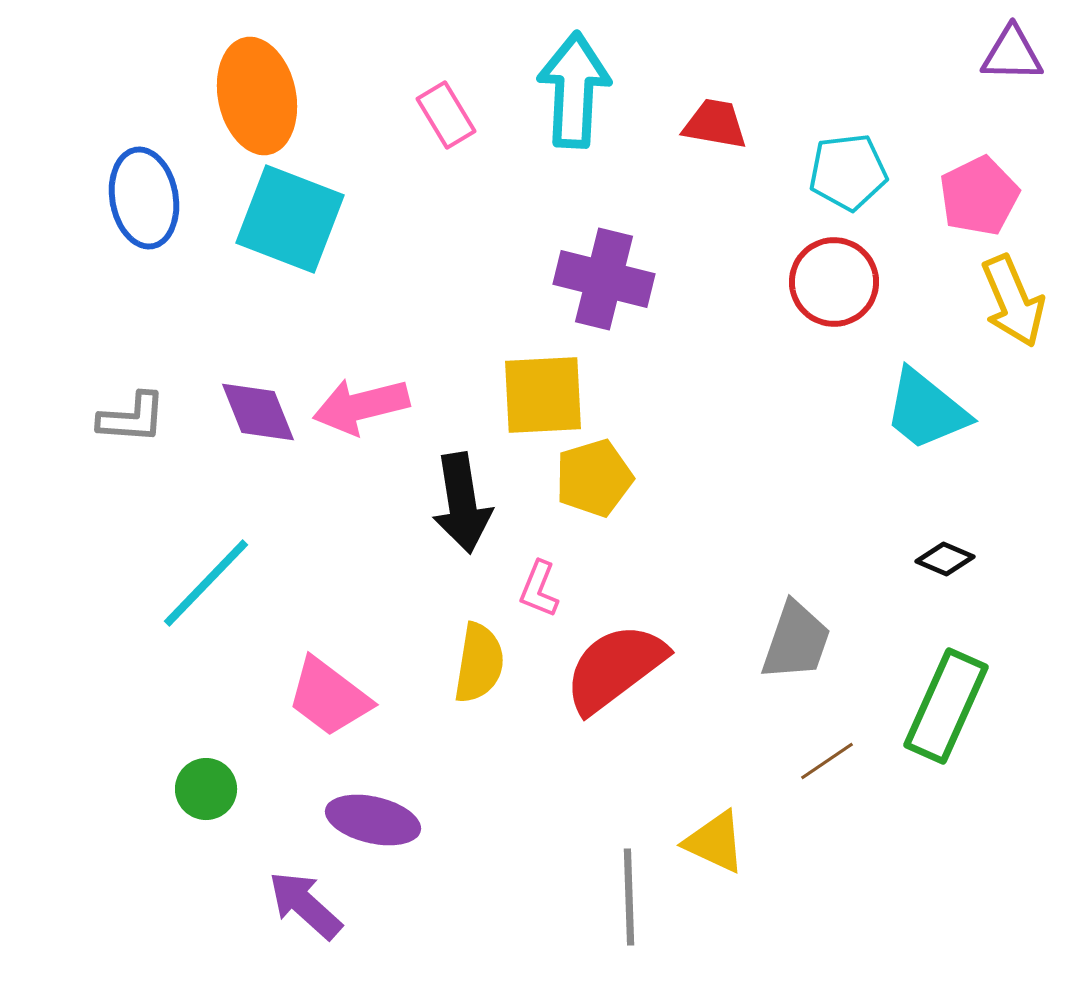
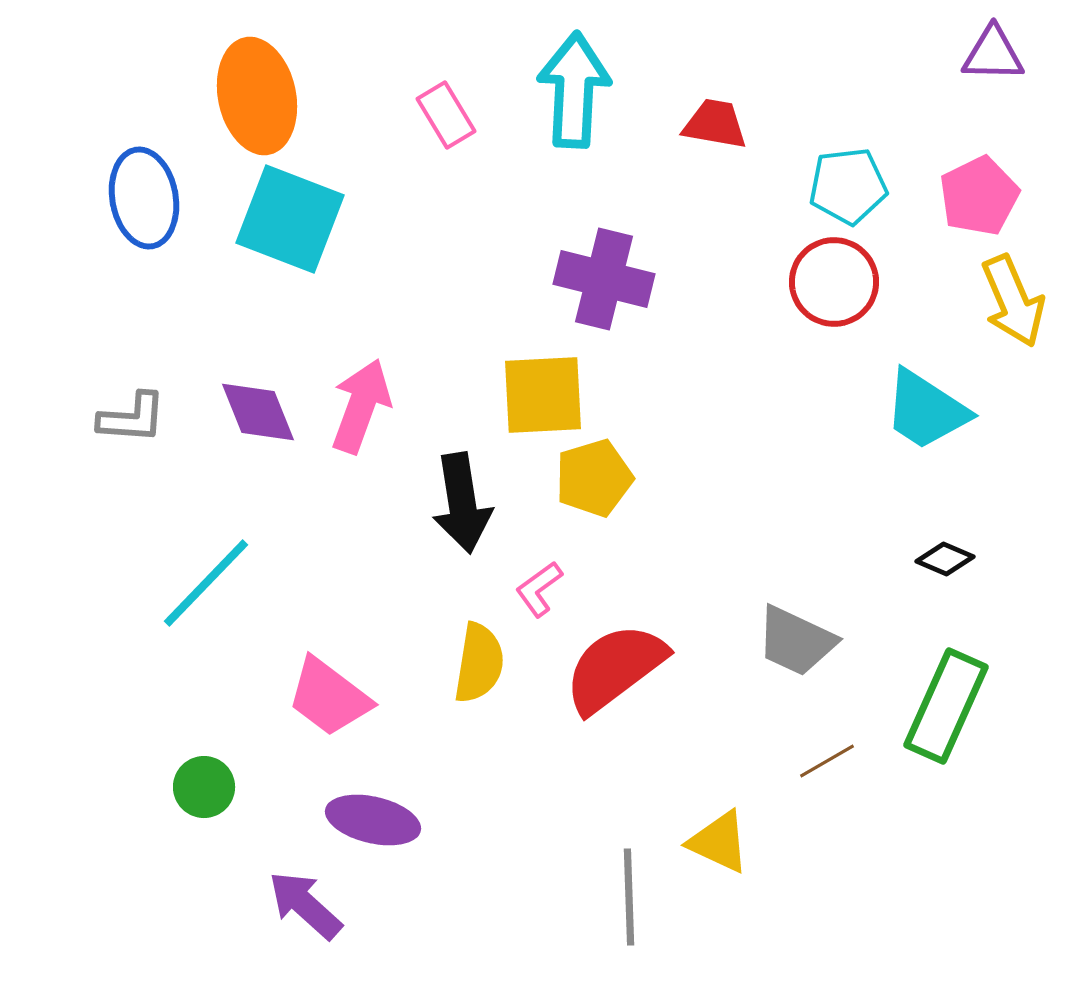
purple triangle: moved 19 px left
cyan pentagon: moved 14 px down
pink arrow: rotated 124 degrees clockwise
cyan trapezoid: rotated 6 degrees counterclockwise
pink L-shape: rotated 32 degrees clockwise
gray trapezoid: rotated 96 degrees clockwise
brown line: rotated 4 degrees clockwise
green circle: moved 2 px left, 2 px up
yellow triangle: moved 4 px right
